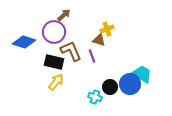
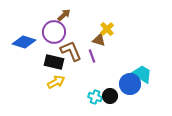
yellow cross: rotated 24 degrees counterclockwise
yellow arrow: rotated 24 degrees clockwise
black circle: moved 9 px down
